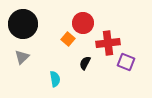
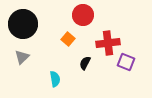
red circle: moved 8 px up
